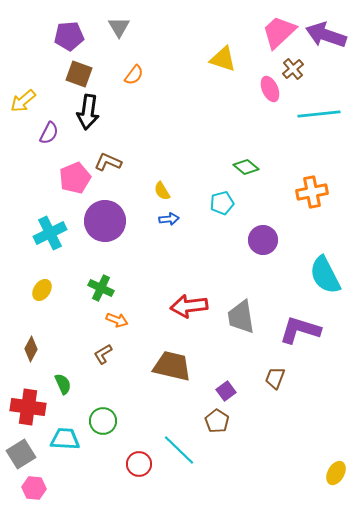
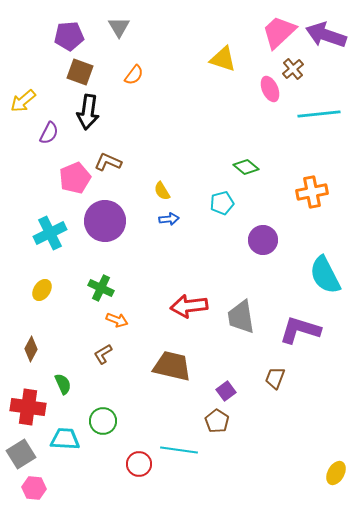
brown square at (79, 74): moved 1 px right, 2 px up
cyan line at (179, 450): rotated 36 degrees counterclockwise
